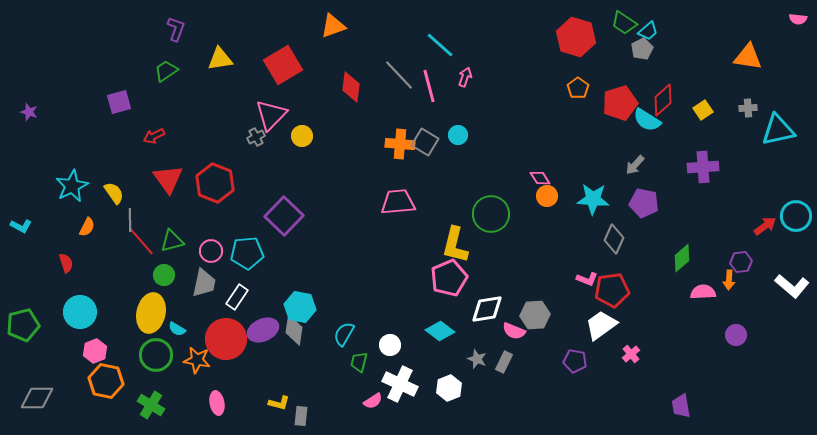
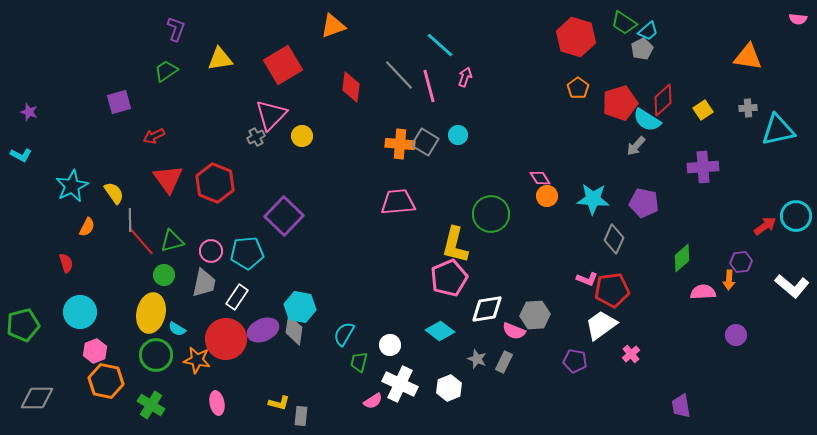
gray arrow at (635, 165): moved 1 px right, 19 px up
cyan L-shape at (21, 226): moved 71 px up
